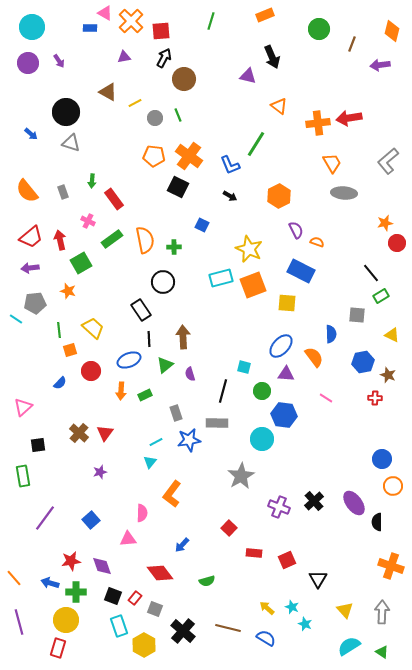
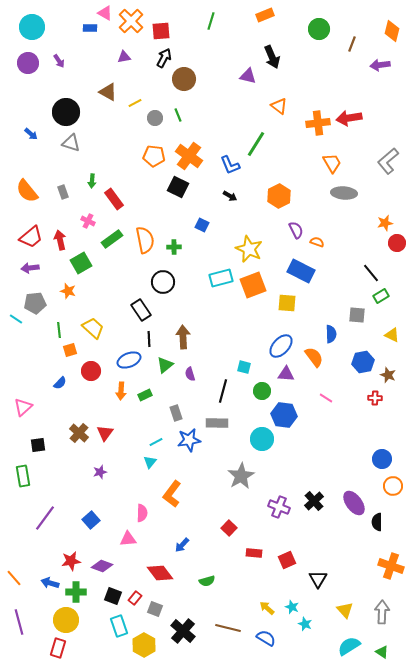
purple diamond at (102, 566): rotated 50 degrees counterclockwise
